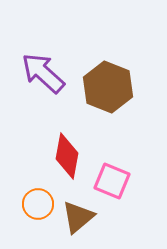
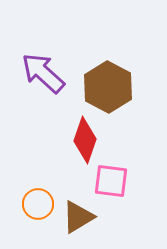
brown hexagon: rotated 6 degrees clockwise
red diamond: moved 18 px right, 16 px up; rotated 9 degrees clockwise
pink square: moved 1 px left; rotated 15 degrees counterclockwise
brown triangle: rotated 9 degrees clockwise
